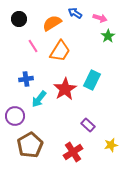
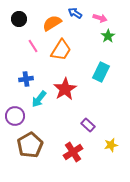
orange trapezoid: moved 1 px right, 1 px up
cyan rectangle: moved 9 px right, 8 px up
